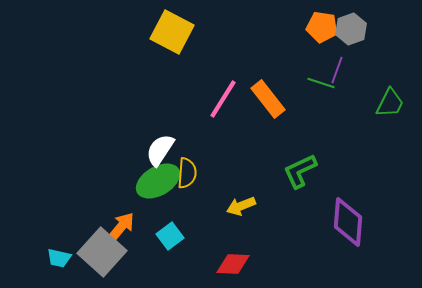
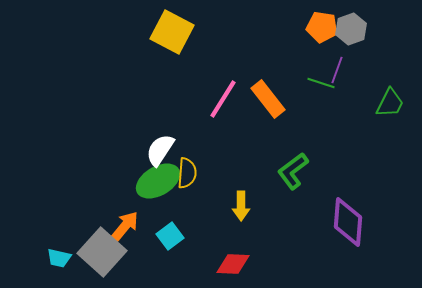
green L-shape: moved 7 px left; rotated 12 degrees counterclockwise
yellow arrow: rotated 68 degrees counterclockwise
orange arrow: moved 4 px right, 1 px up
